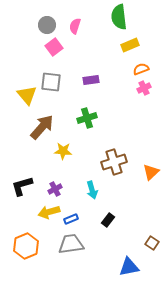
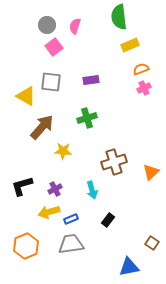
yellow triangle: moved 1 px left, 1 px down; rotated 20 degrees counterclockwise
